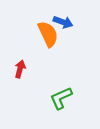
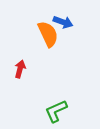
green L-shape: moved 5 px left, 13 px down
